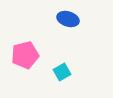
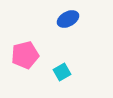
blue ellipse: rotated 45 degrees counterclockwise
